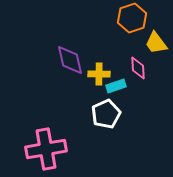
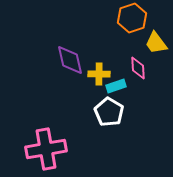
white pentagon: moved 3 px right, 2 px up; rotated 16 degrees counterclockwise
